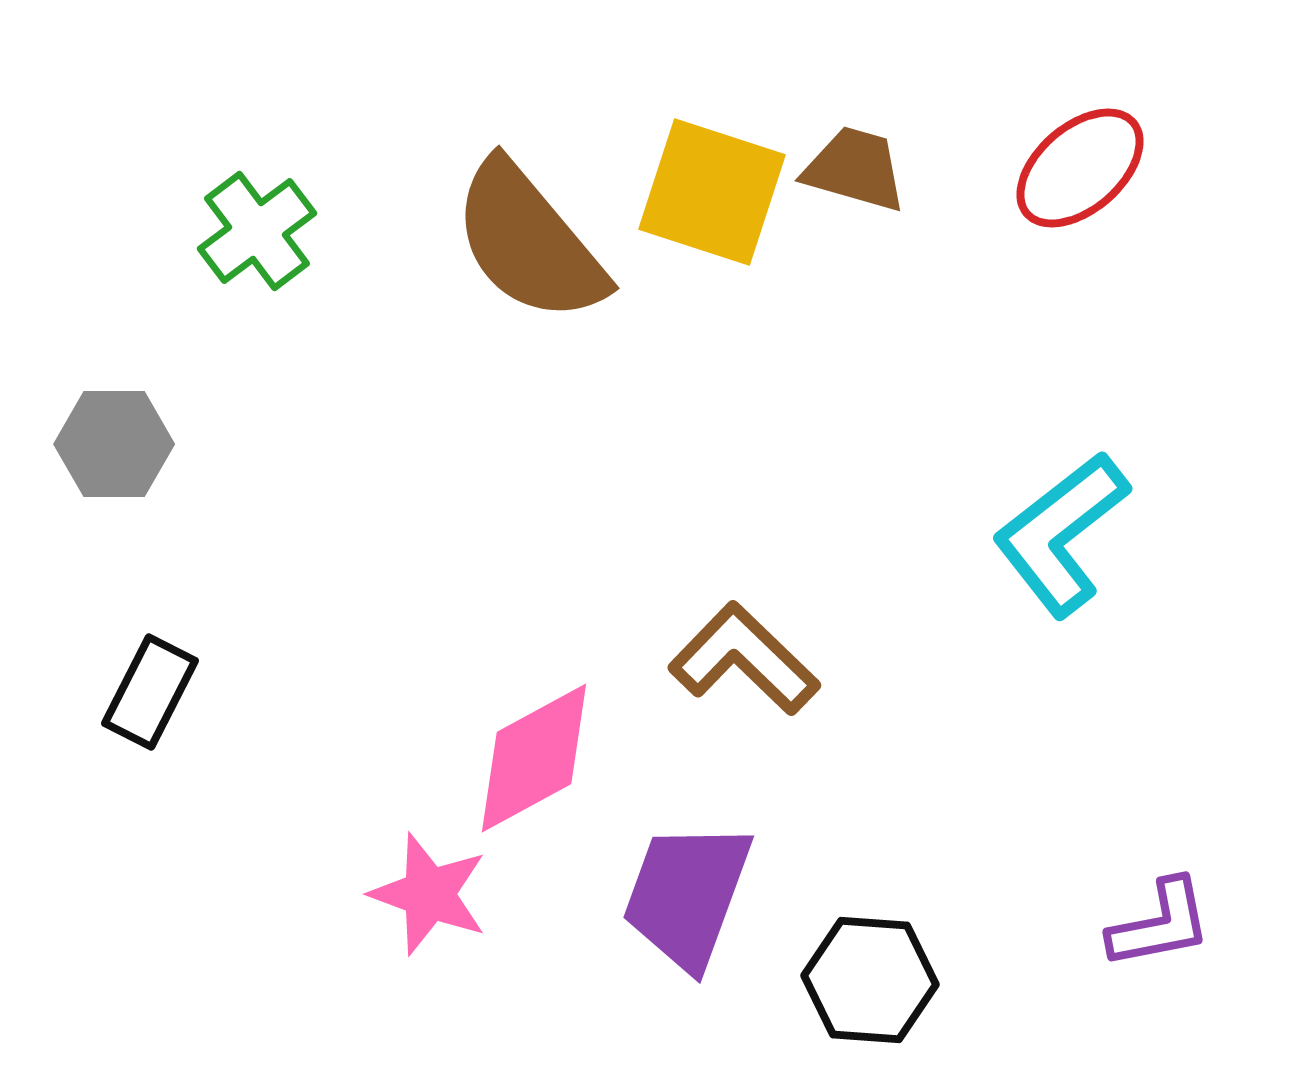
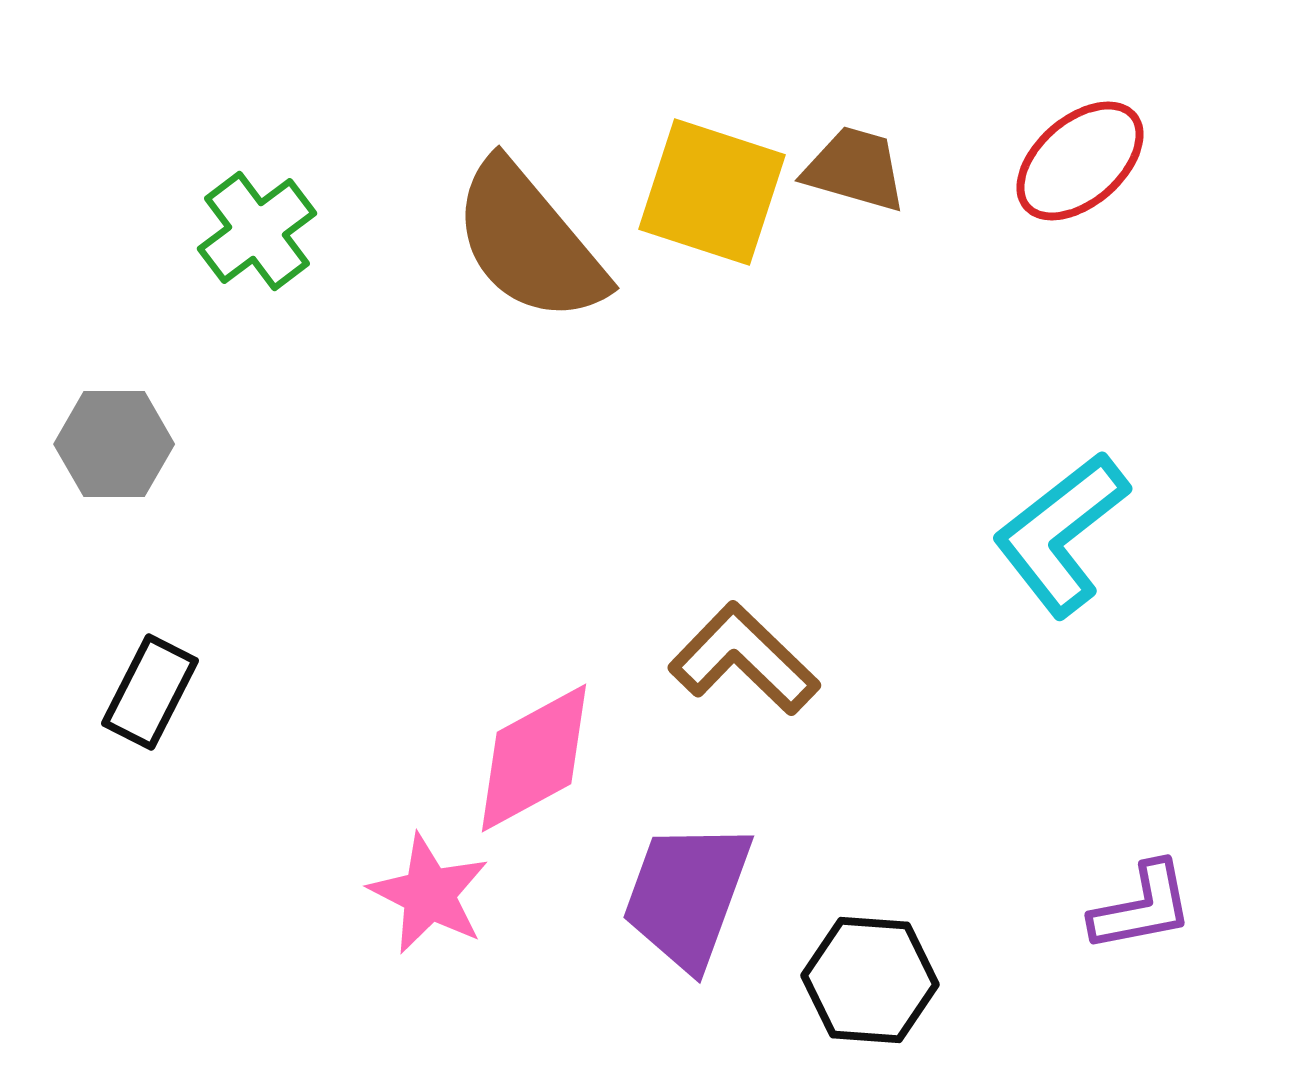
red ellipse: moved 7 px up
pink star: rotated 7 degrees clockwise
purple L-shape: moved 18 px left, 17 px up
